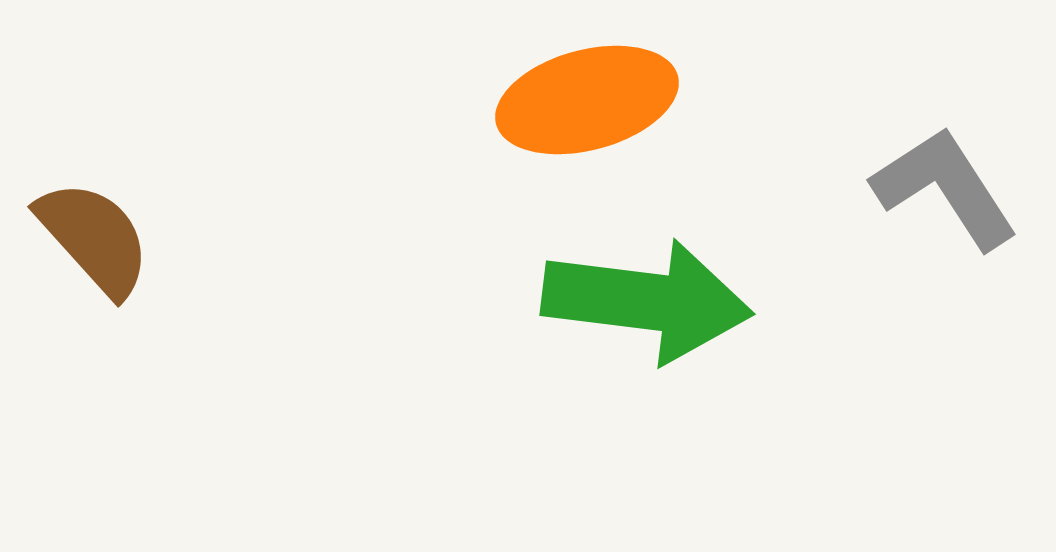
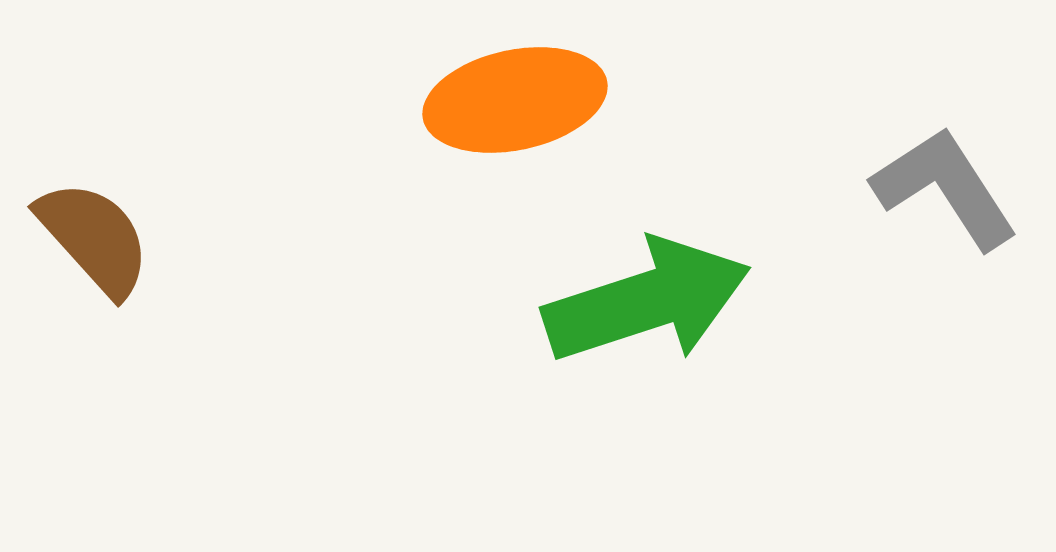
orange ellipse: moved 72 px left; rotated 3 degrees clockwise
green arrow: rotated 25 degrees counterclockwise
